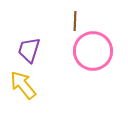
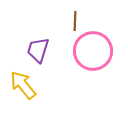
purple trapezoid: moved 9 px right
